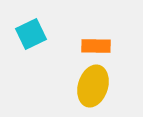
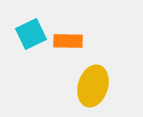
orange rectangle: moved 28 px left, 5 px up
